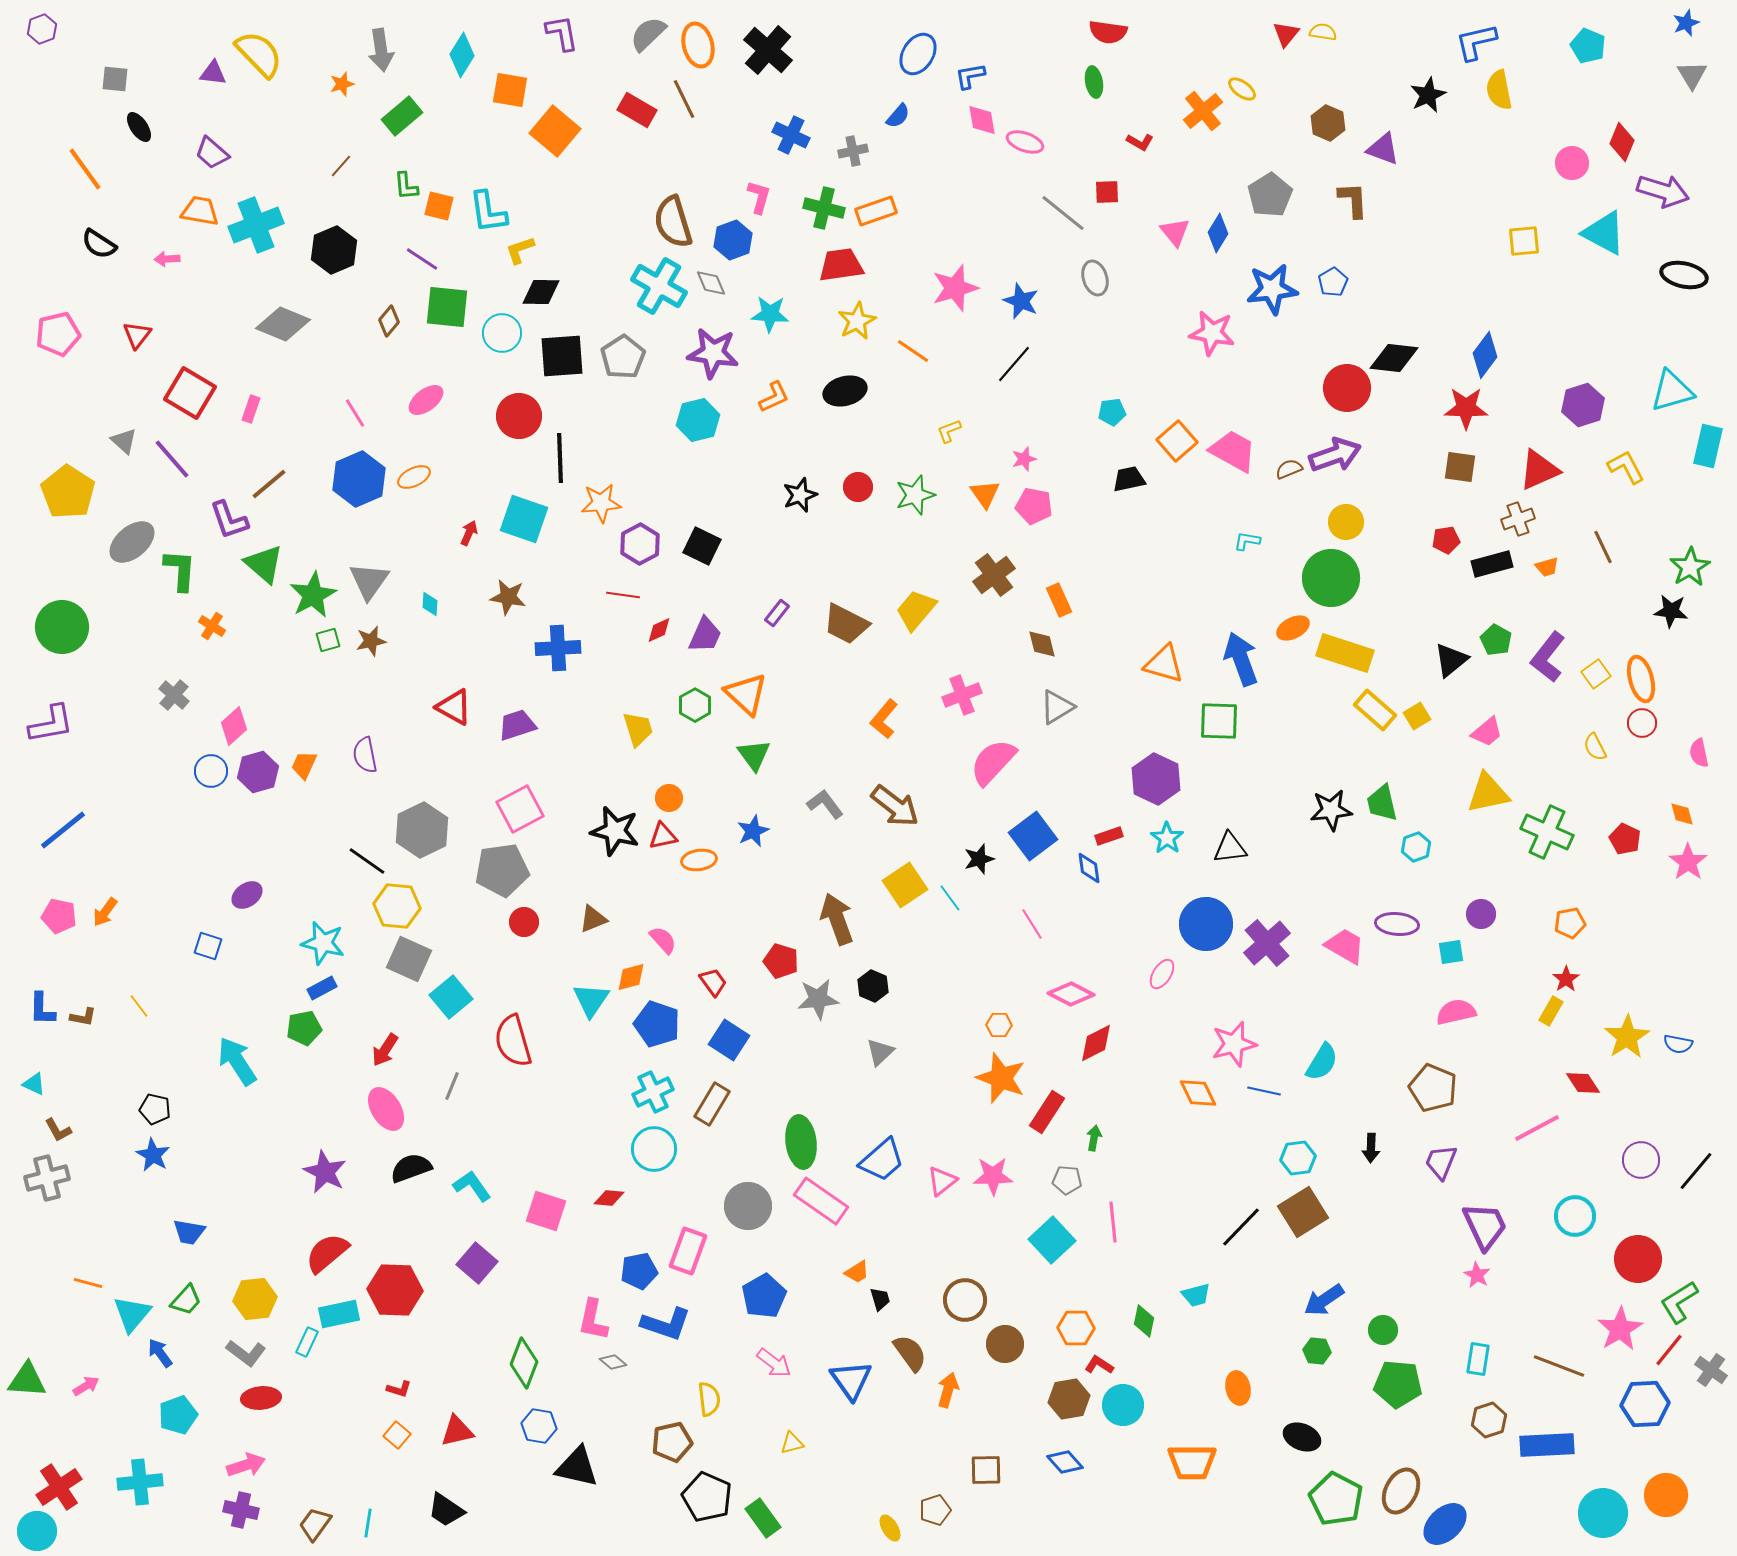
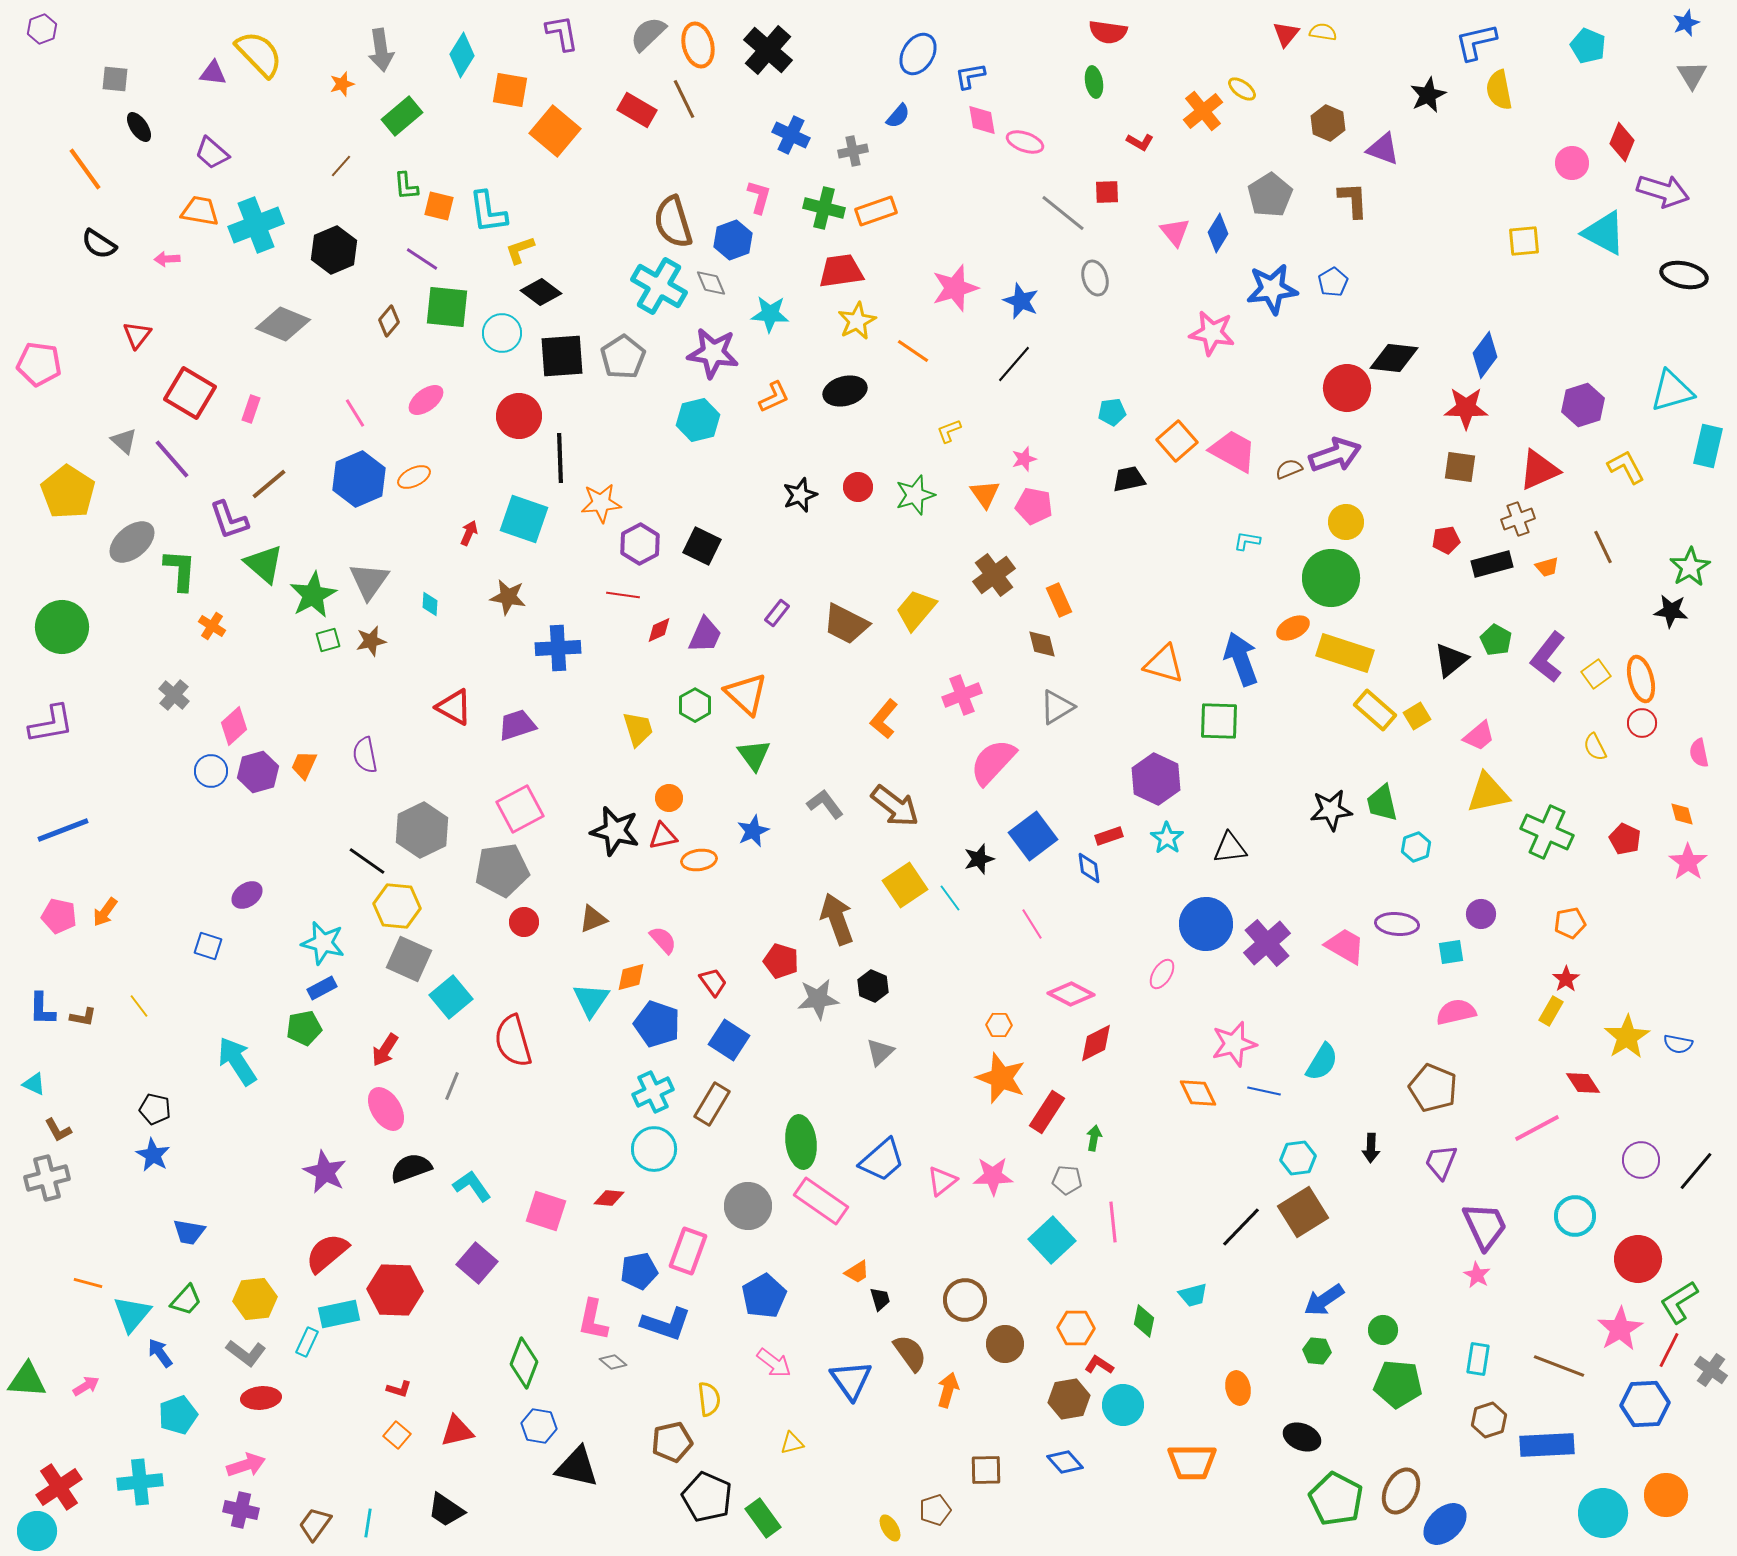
red trapezoid at (841, 265): moved 6 px down
black diamond at (541, 292): rotated 36 degrees clockwise
pink pentagon at (58, 334): moved 19 px left, 30 px down; rotated 21 degrees clockwise
pink trapezoid at (1487, 732): moved 8 px left, 4 px down
blue line at (63, 830): rotated 18 degrees clockwise
cyan trapezoid at (1196, 1295): moved 3 px left
red line at (1669, 1350): rotated 12 degrees counterclockwise
